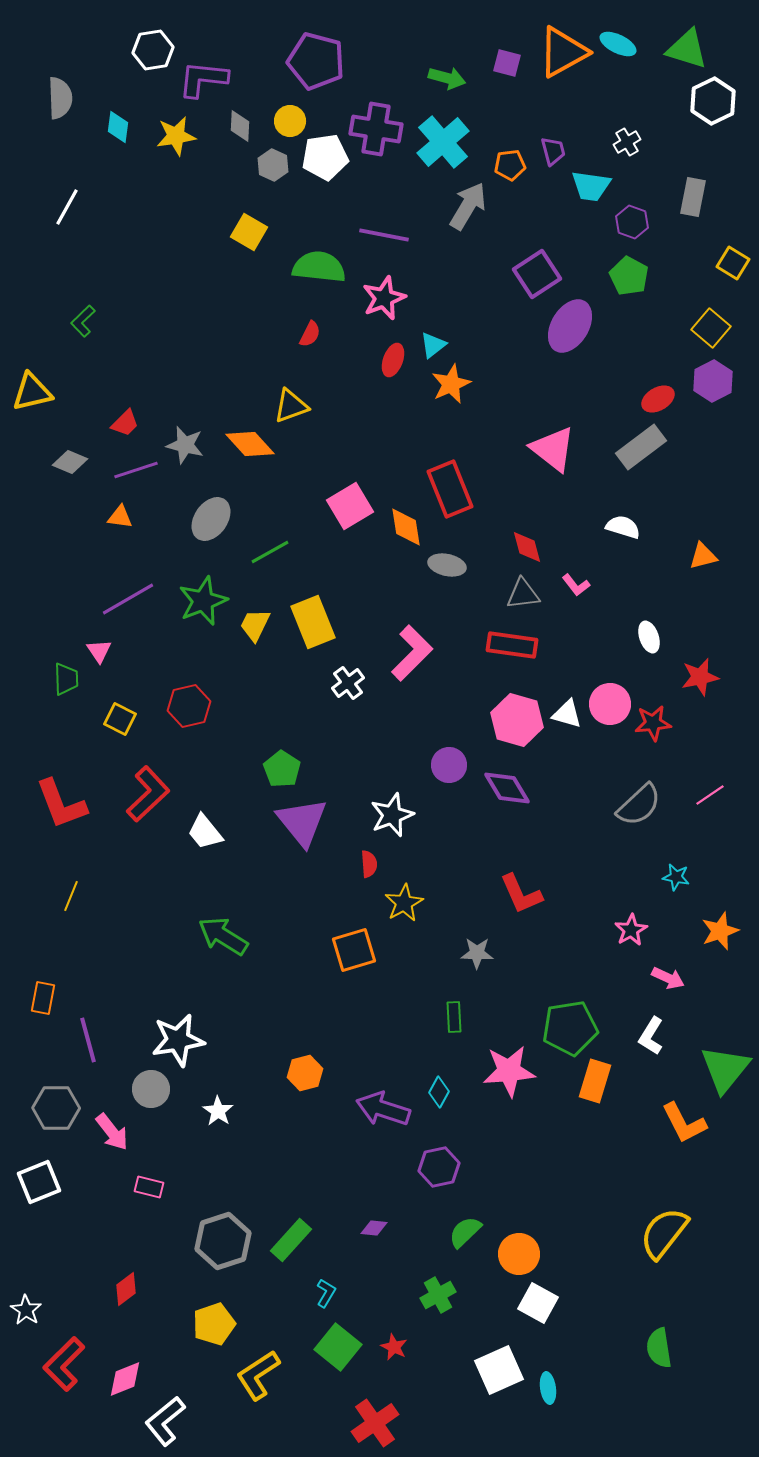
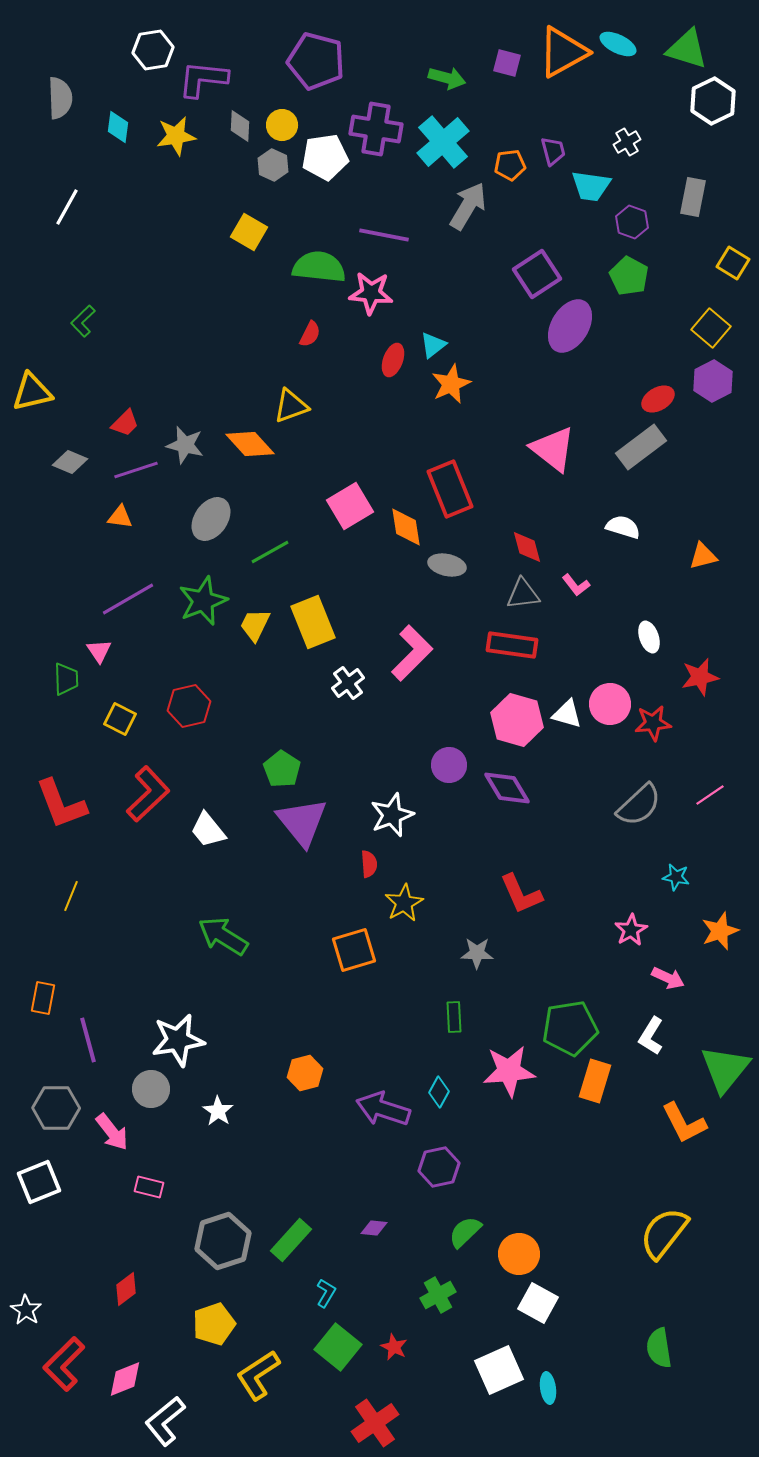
yellow circle at (290, 121): moved 8 px left, 4 px down
pink star at (384, 298): moved 13 px left, 5 px up; rotated 27 degrees clockwise
white trapezoid at (205, 832): moved 3 px right, 2 px up
